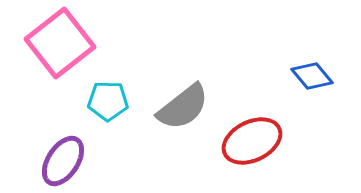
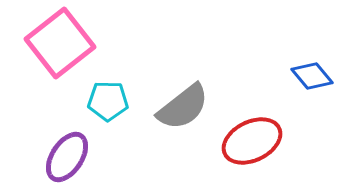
purple ellipse: moved 4 px right, 4 px up
